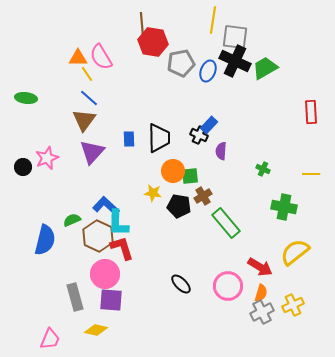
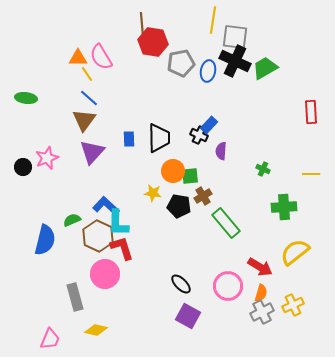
blue ellipse at (208, 71): rotated 10 degrees counterclockwise
green cross at (284, 207): rotated 15 degrees counterclockwise
purple square at (111, 300): moved 77 px right, 16 px down; rotated 25 degrees clockwise
